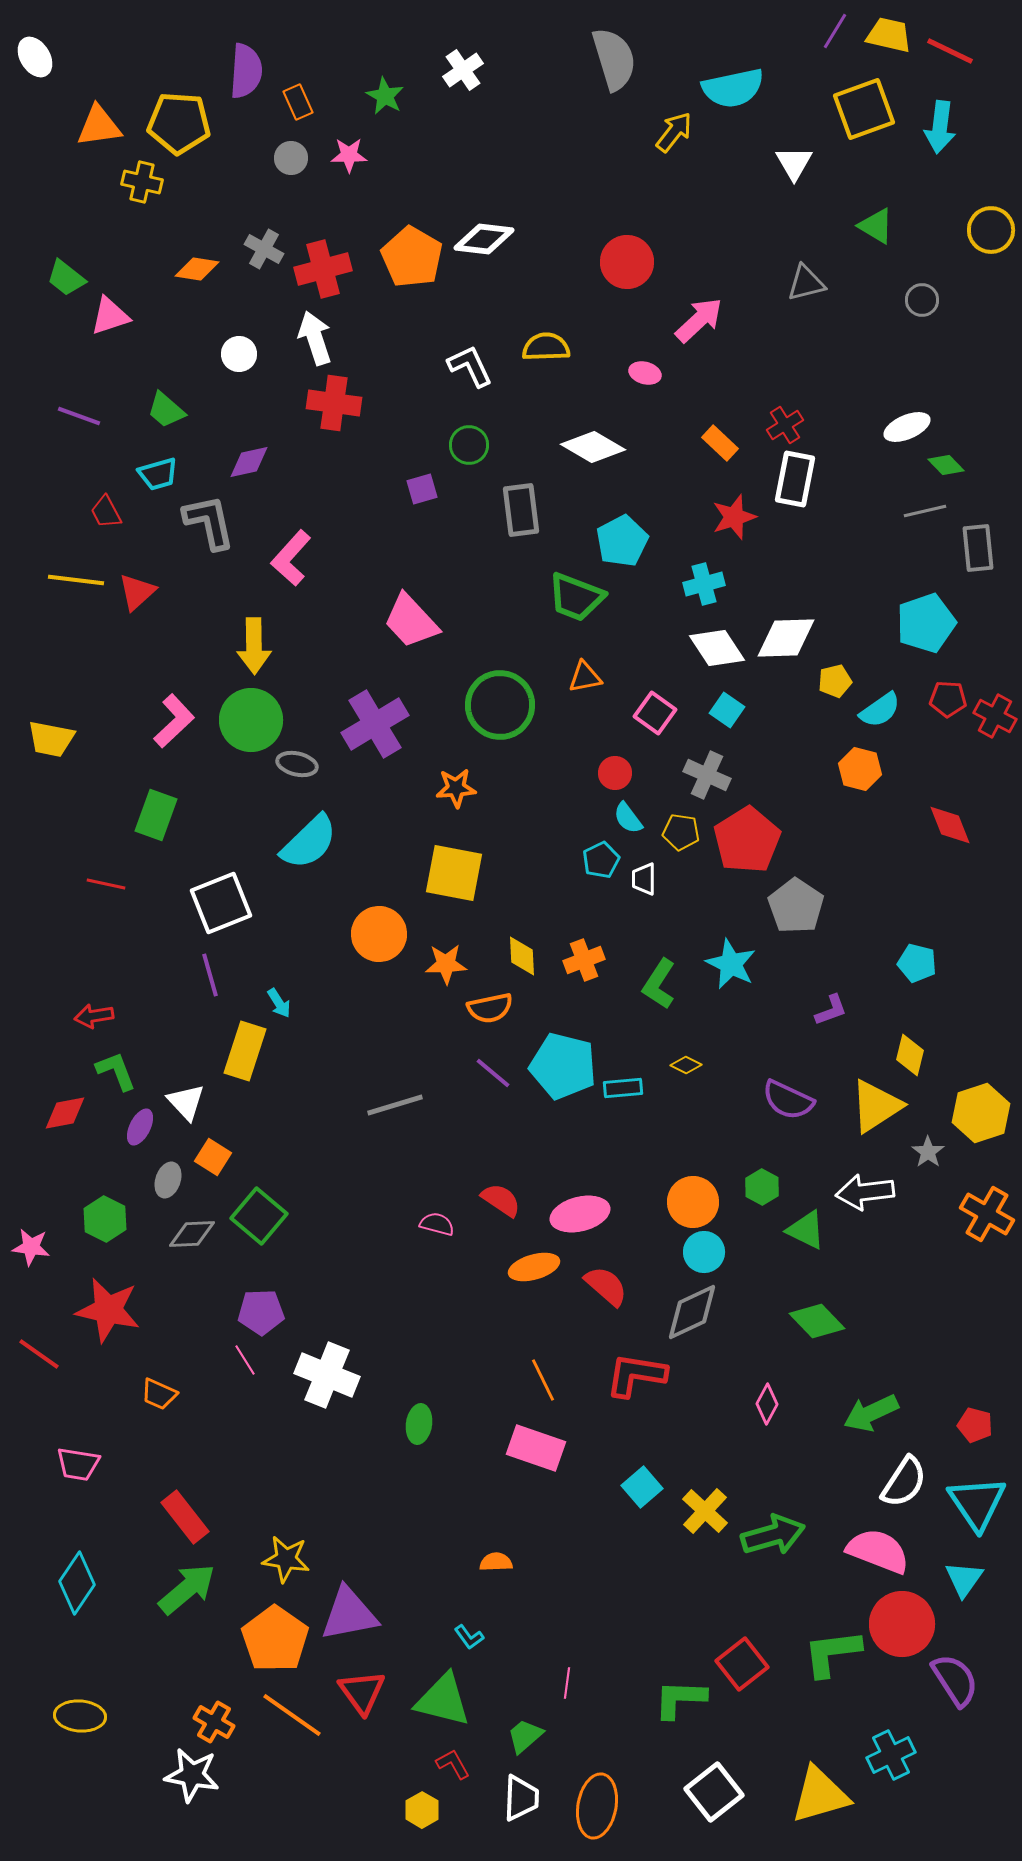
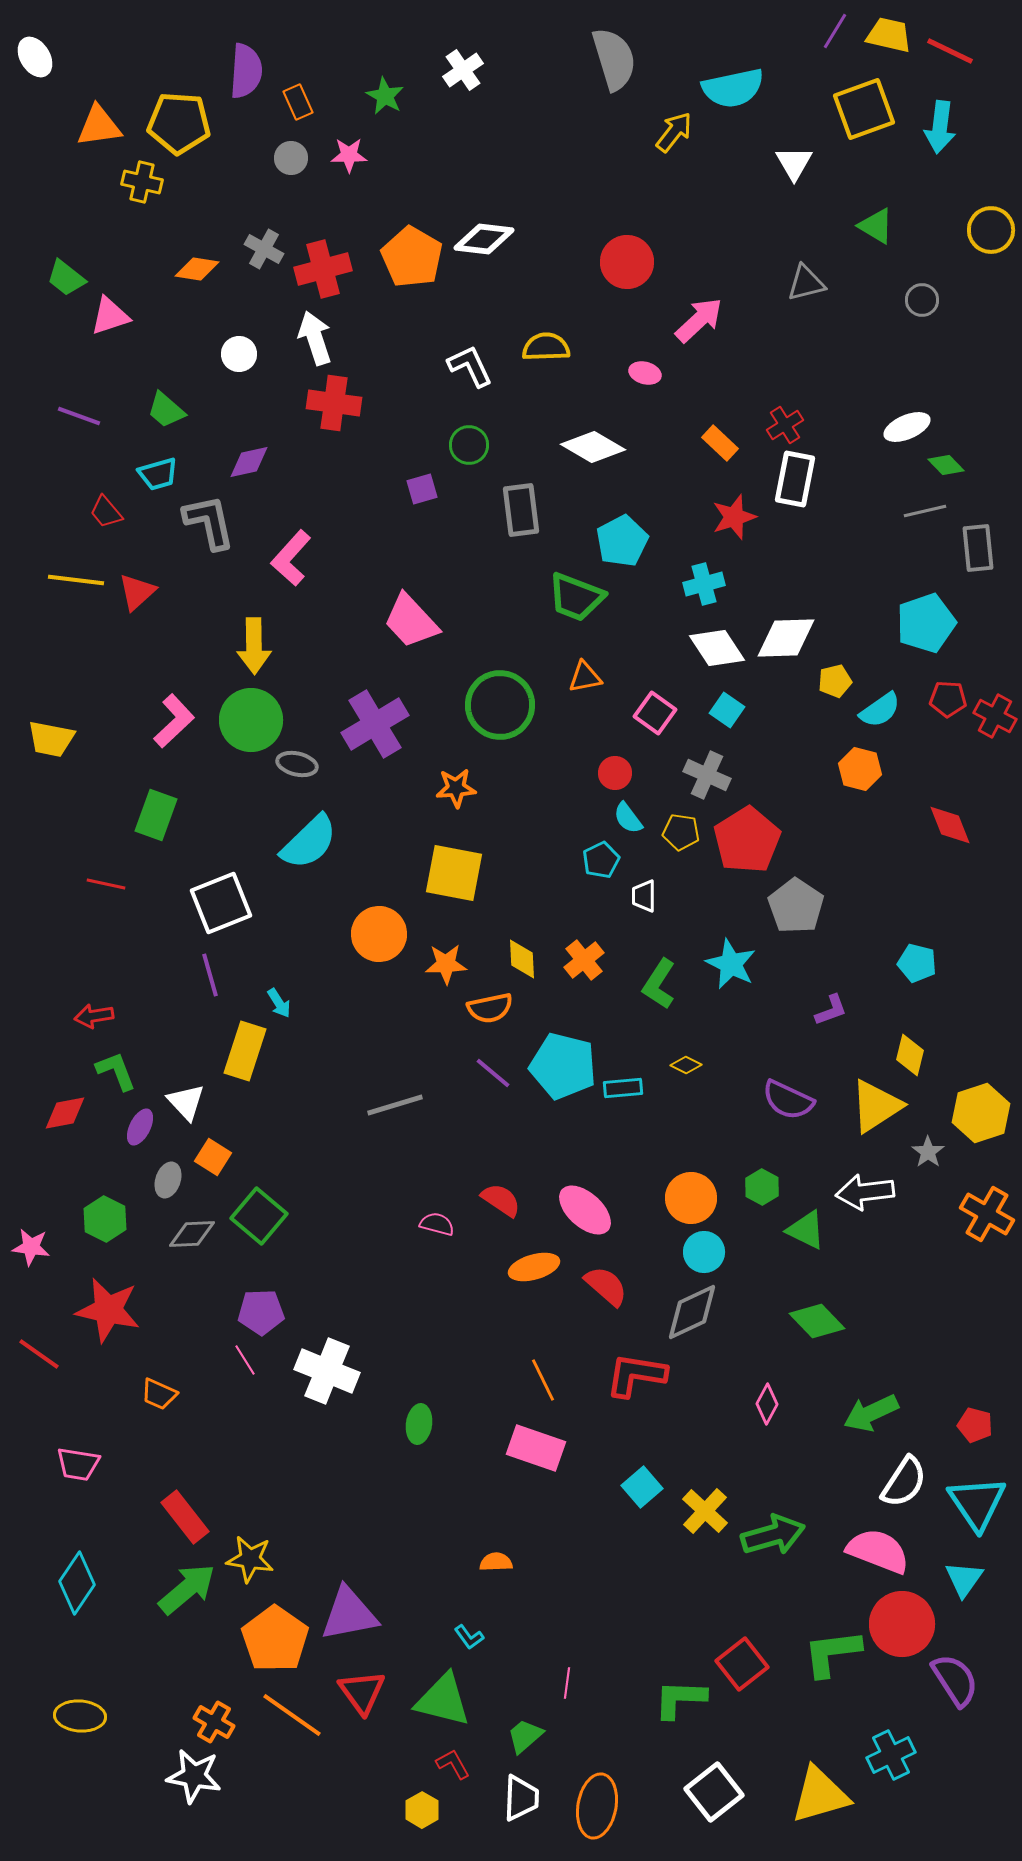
red trapezoid at (106, 512): rotated 12 degrees counterclockwise
white trapezoid at (644, 879): moved 17 px down
yellow diamond at (522, 956): moved 3 px down
orange cross at (584, 960): rotated 18 degrees counterclockwise
orange circle at (693, 1202): moved 2 px left, 4 px up
pink ellipse at (580, 1214): moved 5 px right, 4 px up; rotated 56 degrees clockwise
white cross at (327, 1375): moved 4 px up
yellow star at (286, 1559): moved 36 px left
white star at (192, 1775): moved 2 px right, 1 px down
